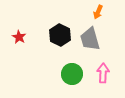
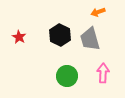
orange arrow: rotated 48 degrees clockwise
green circle: moved 5 px left, 2 px down
